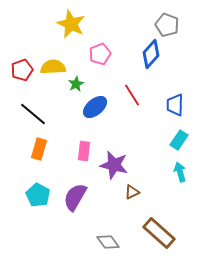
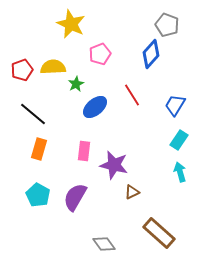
blue trapezoid: rotated 30 degrees clockwise
gray diamond: moved 4 px left, 2 px down
